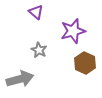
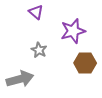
brown hexagon: rotated 25 degrees counterclockwise
